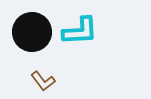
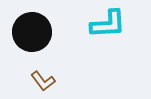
cyan L-shape: moved 28 px right, 7 px up
